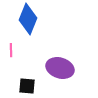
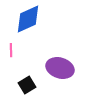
blue diamond: rotated 44 degrees clockwise
black square: moved 1 px up; rotated 36 degrees counterclockwise
